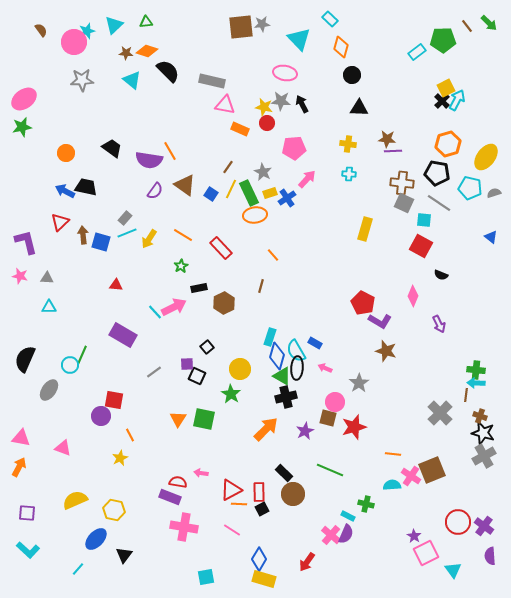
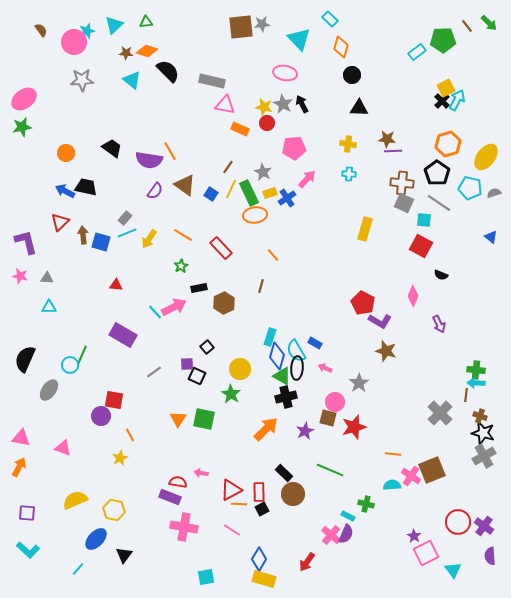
gray star at (281, 101): moved 2 px right, 3 px down; rotated 24 degrees clockwise
black pentagon at (437, 173): rotated 25 degrees clockwise
